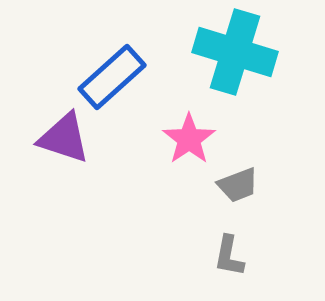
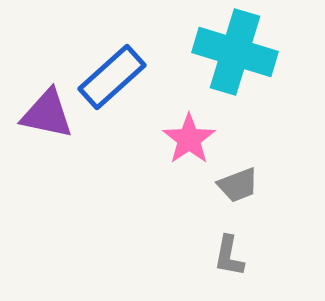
purple triangle: moved 17 px left, 24 px up; rotated 6 degrees counterclockwise
